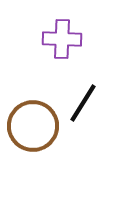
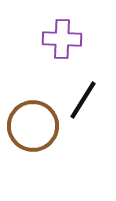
black line: moved 3 px up
